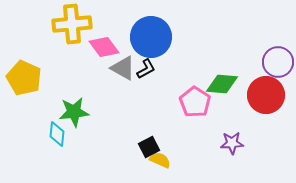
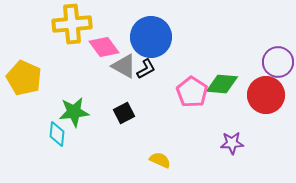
gray triangle: moved 1 px right, 2 px up
pink pentagon: moved 3 px left, 10 px up
black square: moved 25 px left, 34 px up
